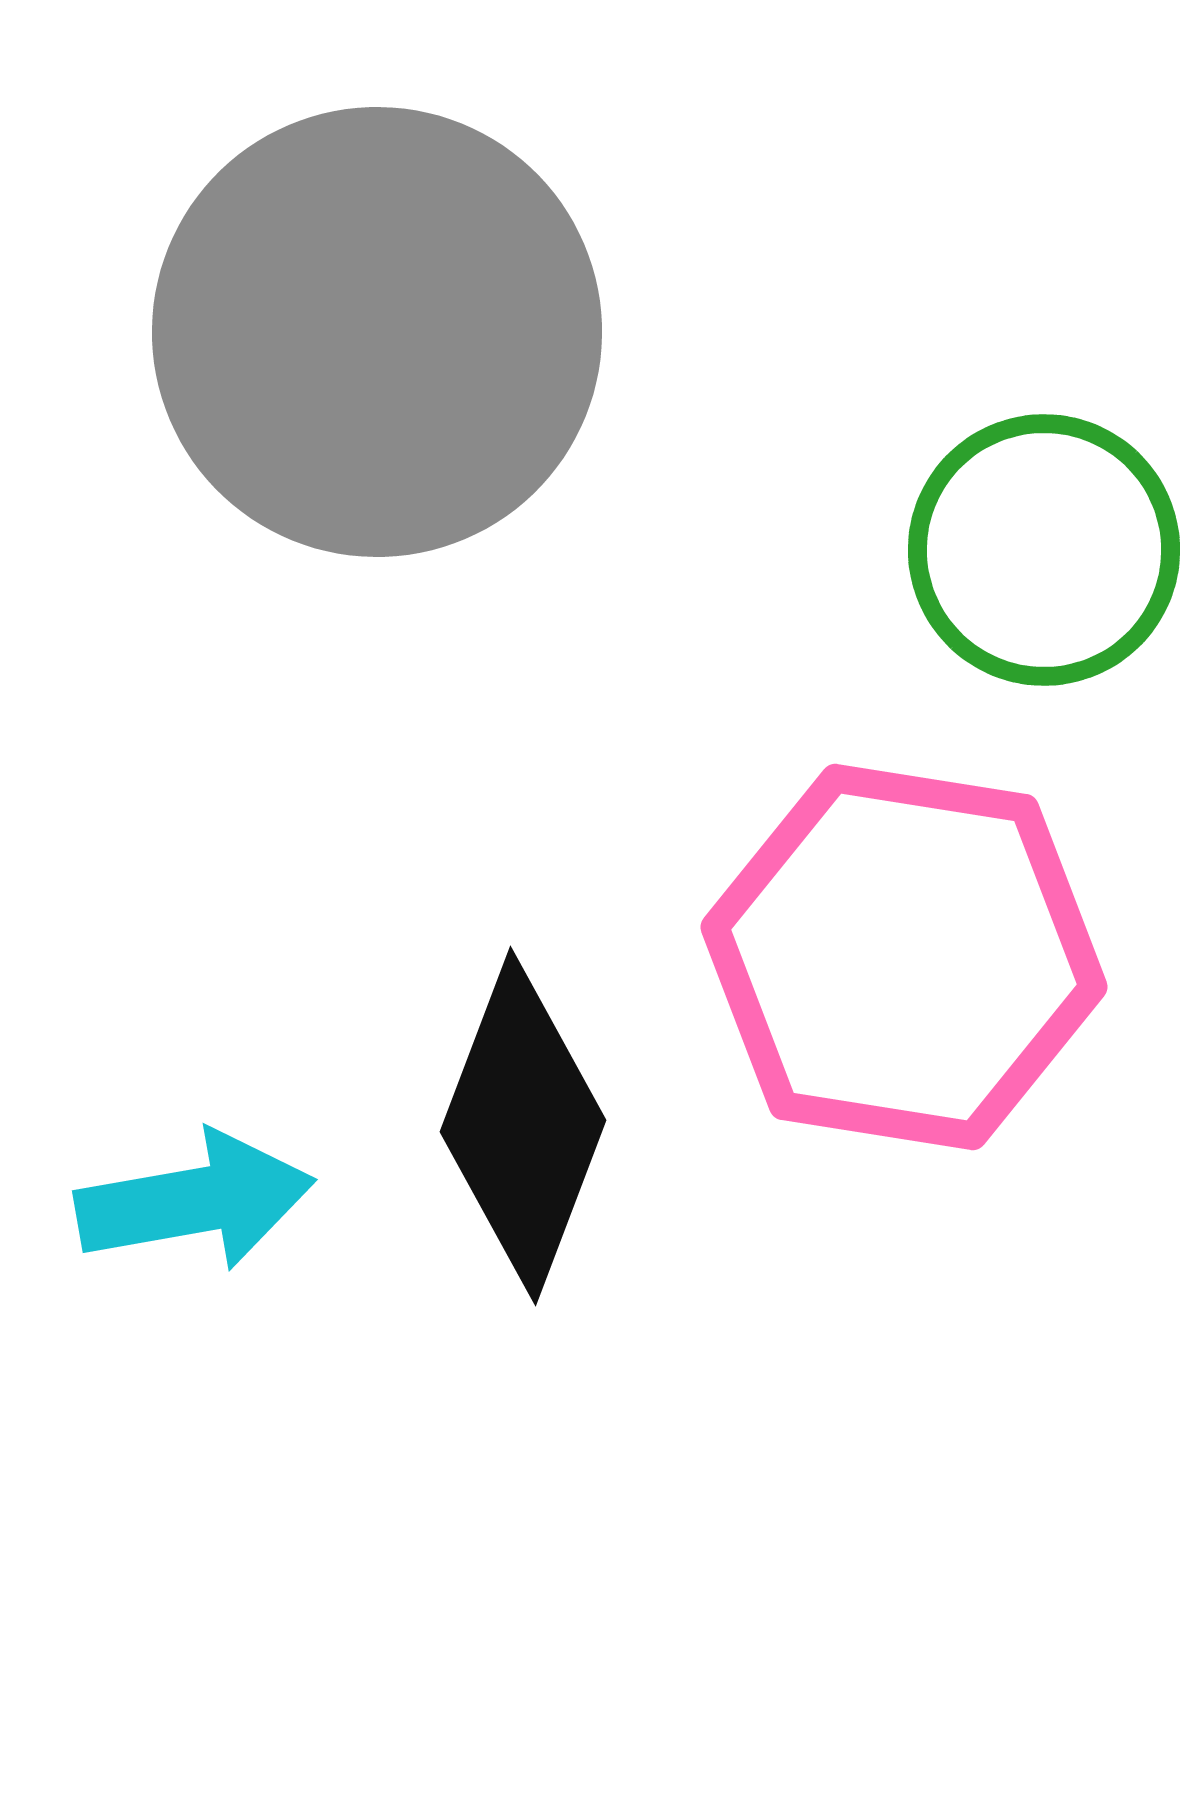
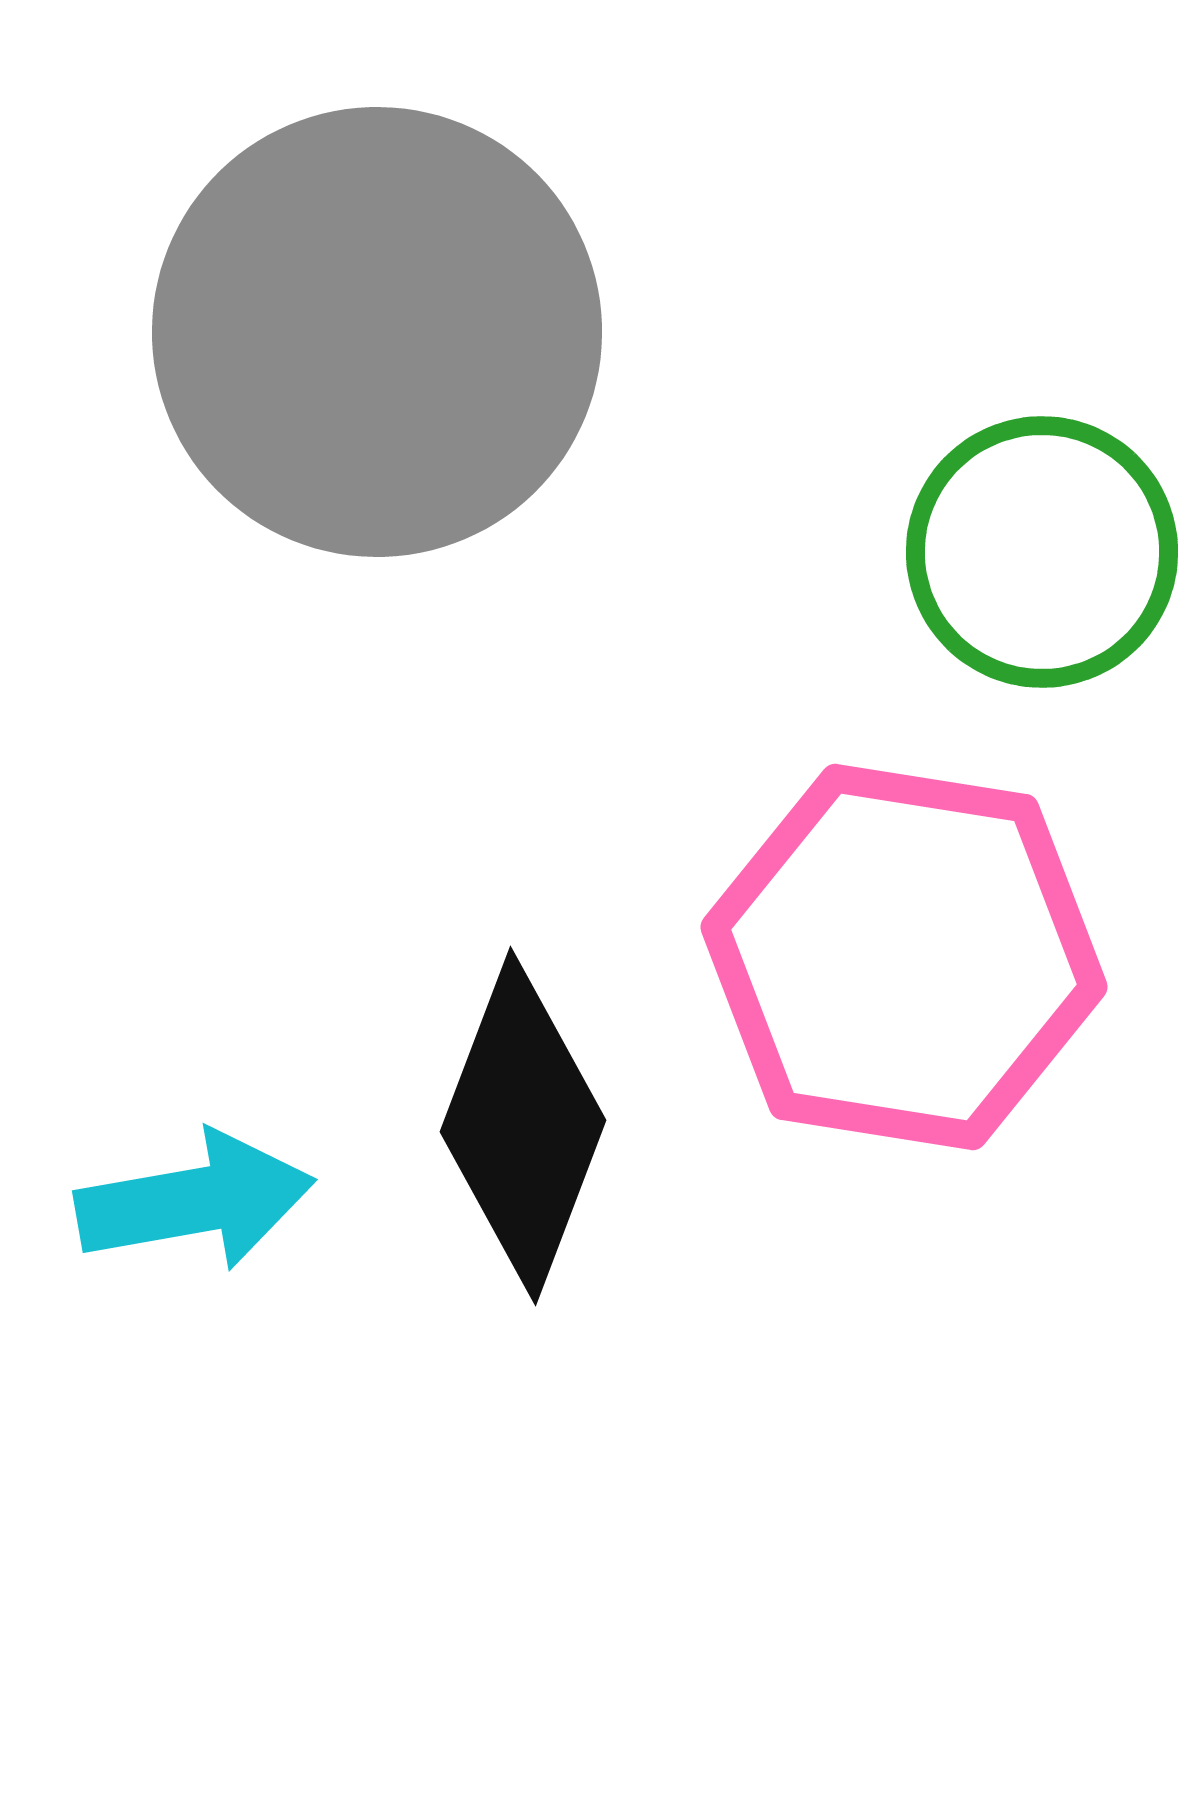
green circle: moved 2 px left, 2 px down
